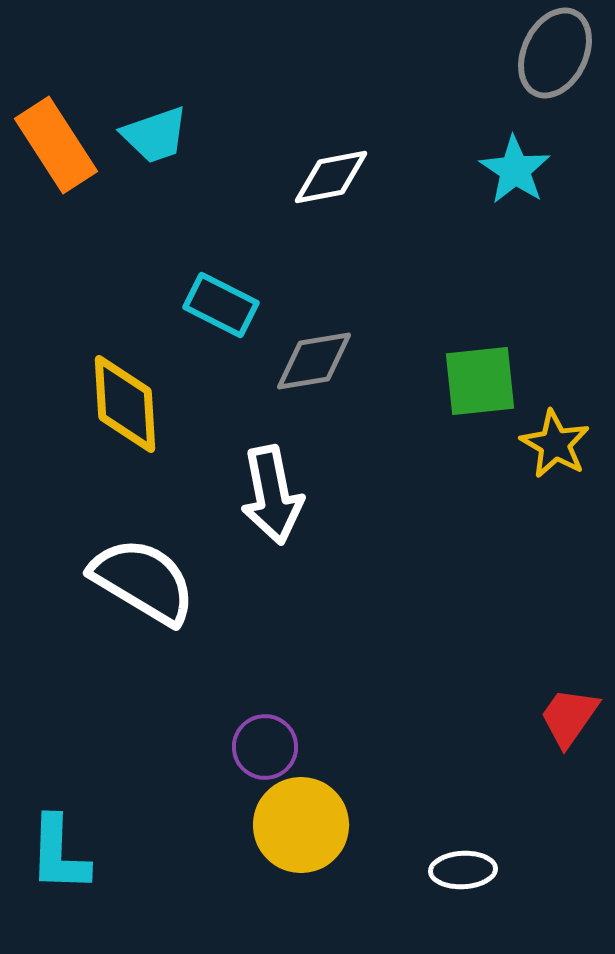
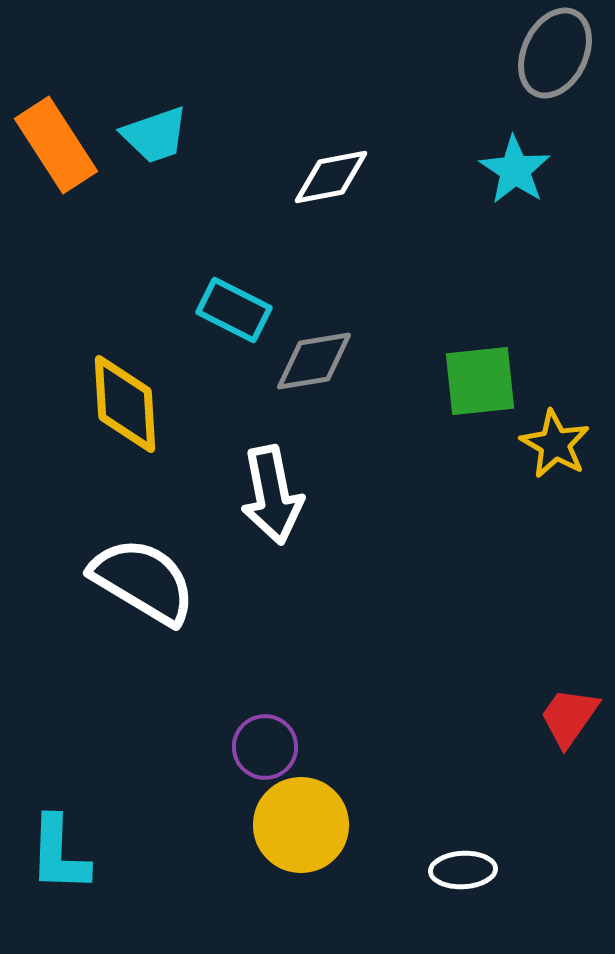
cyan rectangle: moved 13 px right, 5 px down
